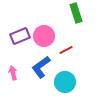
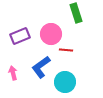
pink circle: moved 7 px right, 2 px up
red line: rotated 32 degrees clockwise
